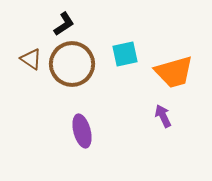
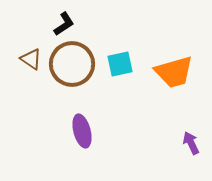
cyan square: moved 5 px left, 10 px down
purple arrow: moved 28 px right, 27 px down
